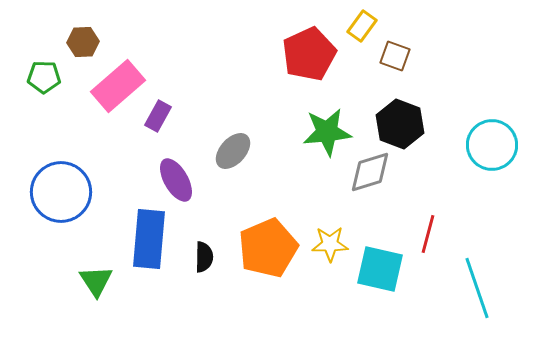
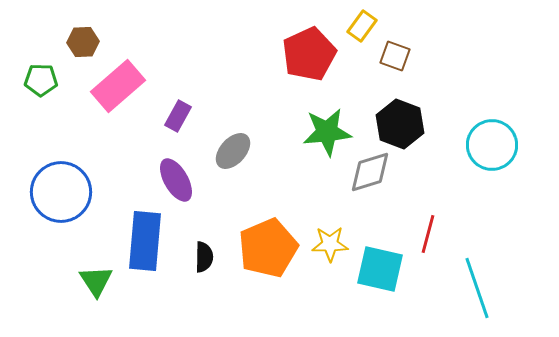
green pentagon: moved 3 px left, 3 px down
purple rectangle: moved 20 px right
blue rectangle: moved 4 px left, 2 px down
